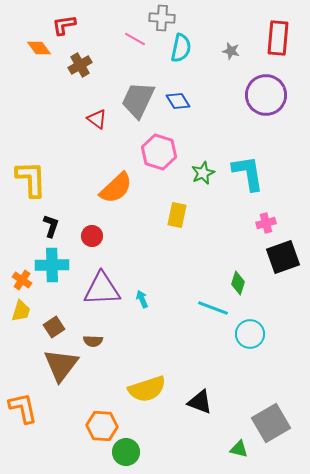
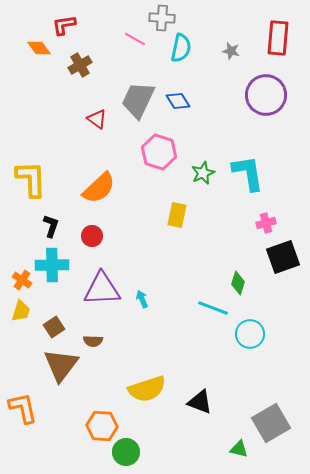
orange semicircle: moved 17 px left
